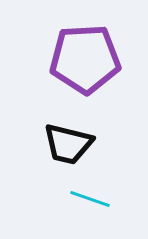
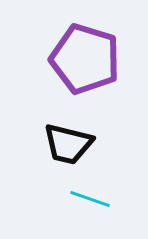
purple pentagon: rotated 20 degrees clockwise
